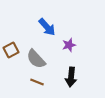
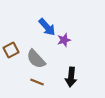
purple star: moved 5 px left, 5 px up
